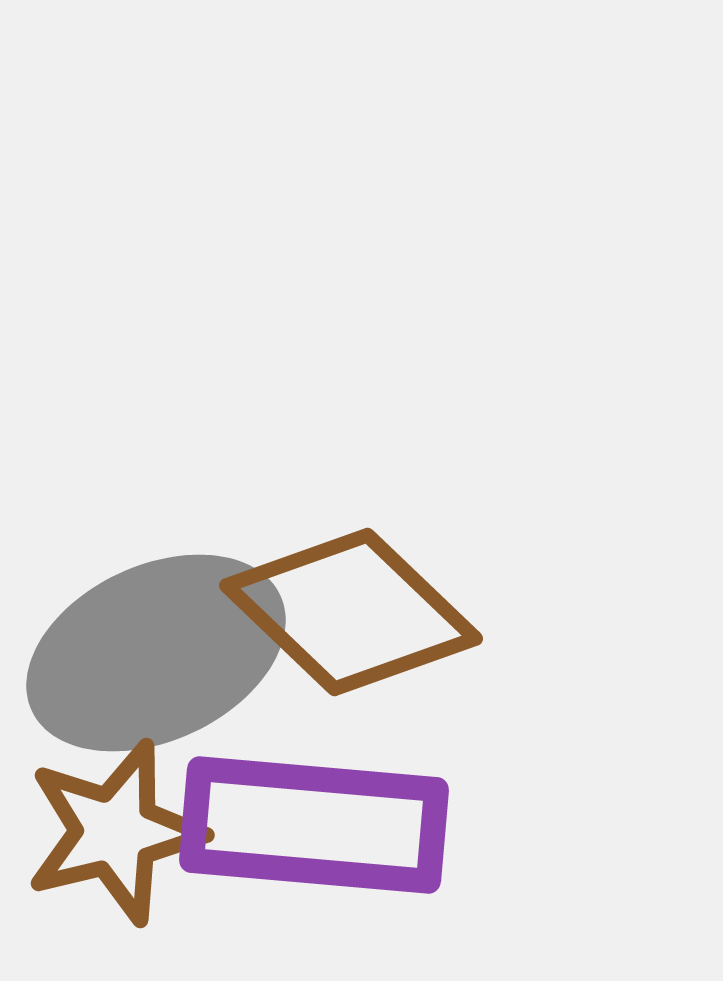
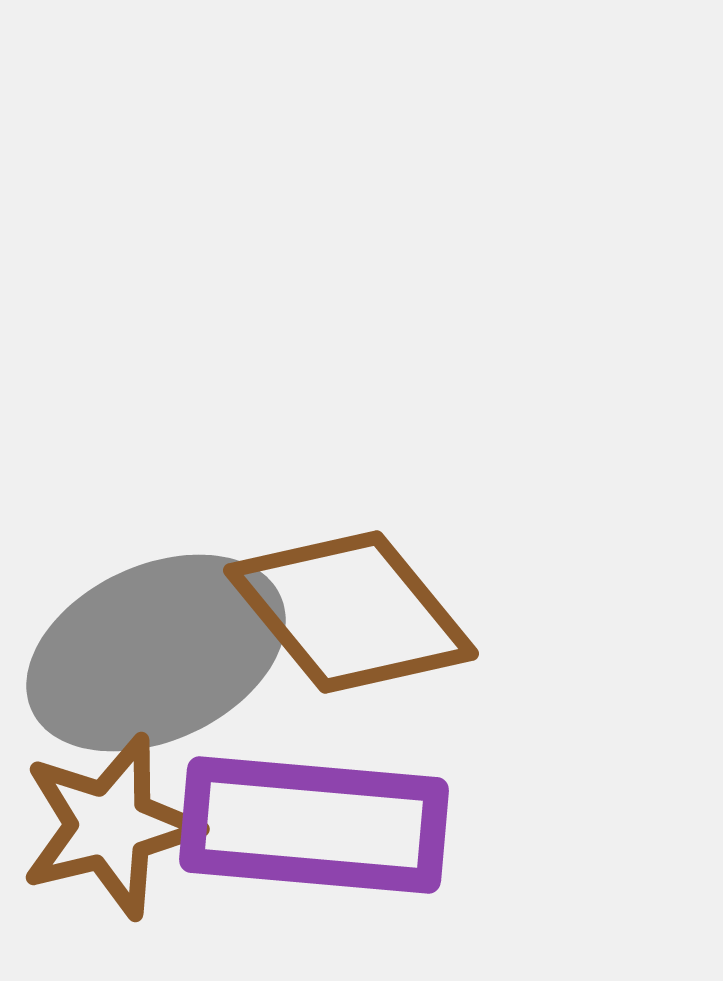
brown diamond: rotated 7 degrees clockwise
brown star: moved 5 px left, 6 px up
